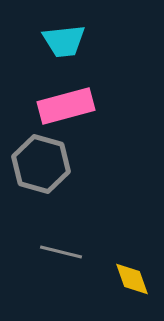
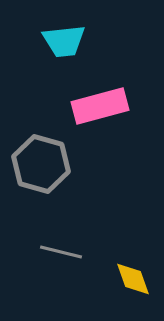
pink rectangle: moved 34 px right
yellow diamond: moved 1 px right
